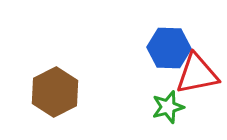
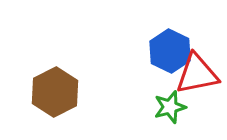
blue hexagon: moved 1 px right, 3 px down; rotated 24 degrees clockwise
green star: moved 2 px right
